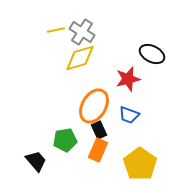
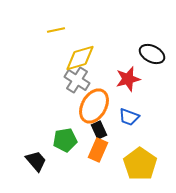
gray cross: moved 5 px left, 48 px down
blue trapezoid: moved 2 px down
